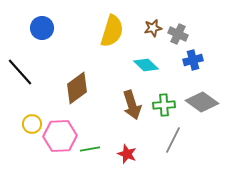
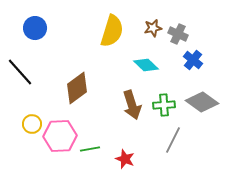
blue circle: moved 7 px left
blue cross: rotated 36 degrees counterclockwise
red star: moved 2 px left, 5 px down
